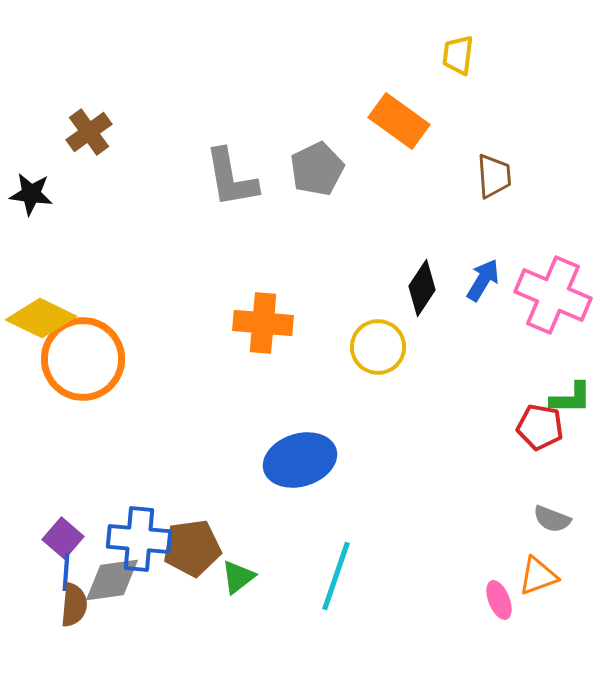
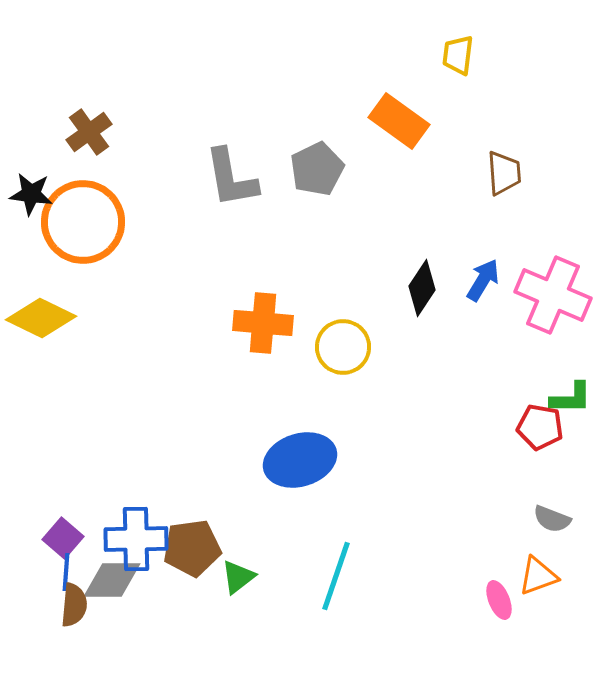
brown trapezoid: moved 10 px right, 3 px up
yellow circle: moved 35 px left
orange circle: moved 137 px up
blue cross: moved 3 px left; rotated 6 degrees counterclockwise
gray diamond: rotated 8 degrees clockwise
